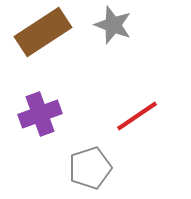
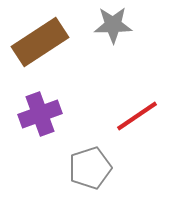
gray star: rotated 21 degrees counterclockwise
brown rectangle: moved 3 px left, 10 px down
